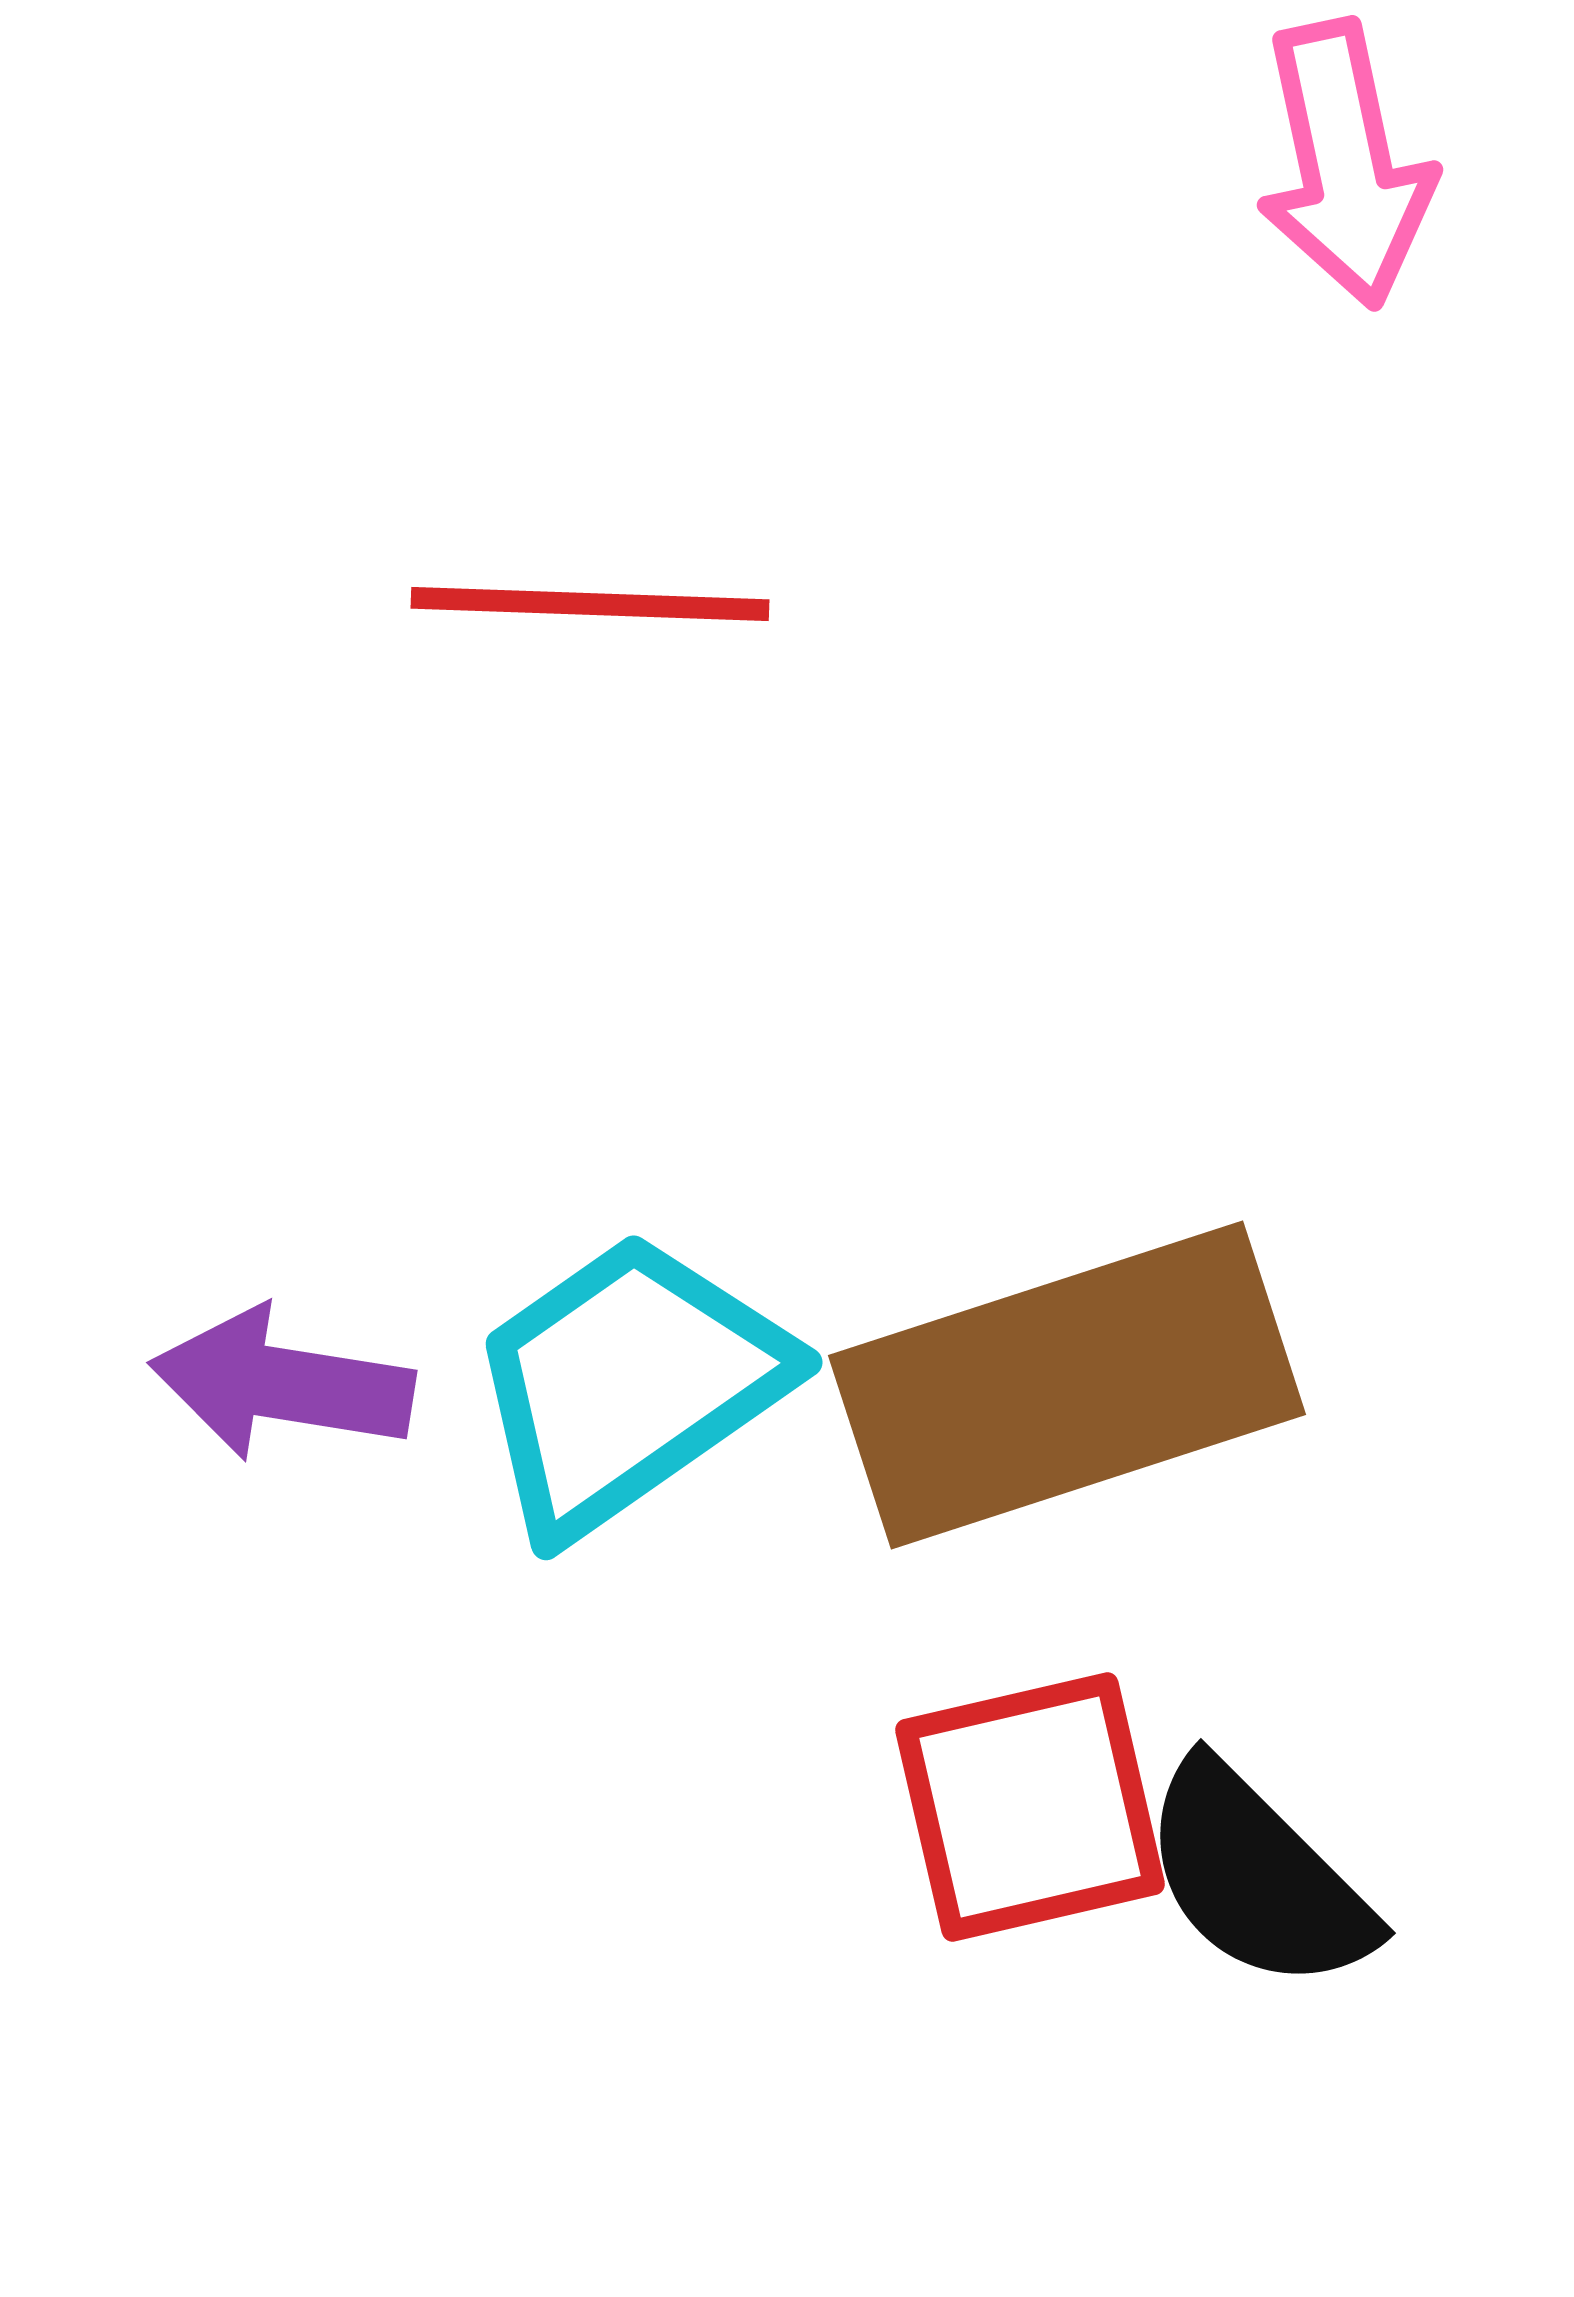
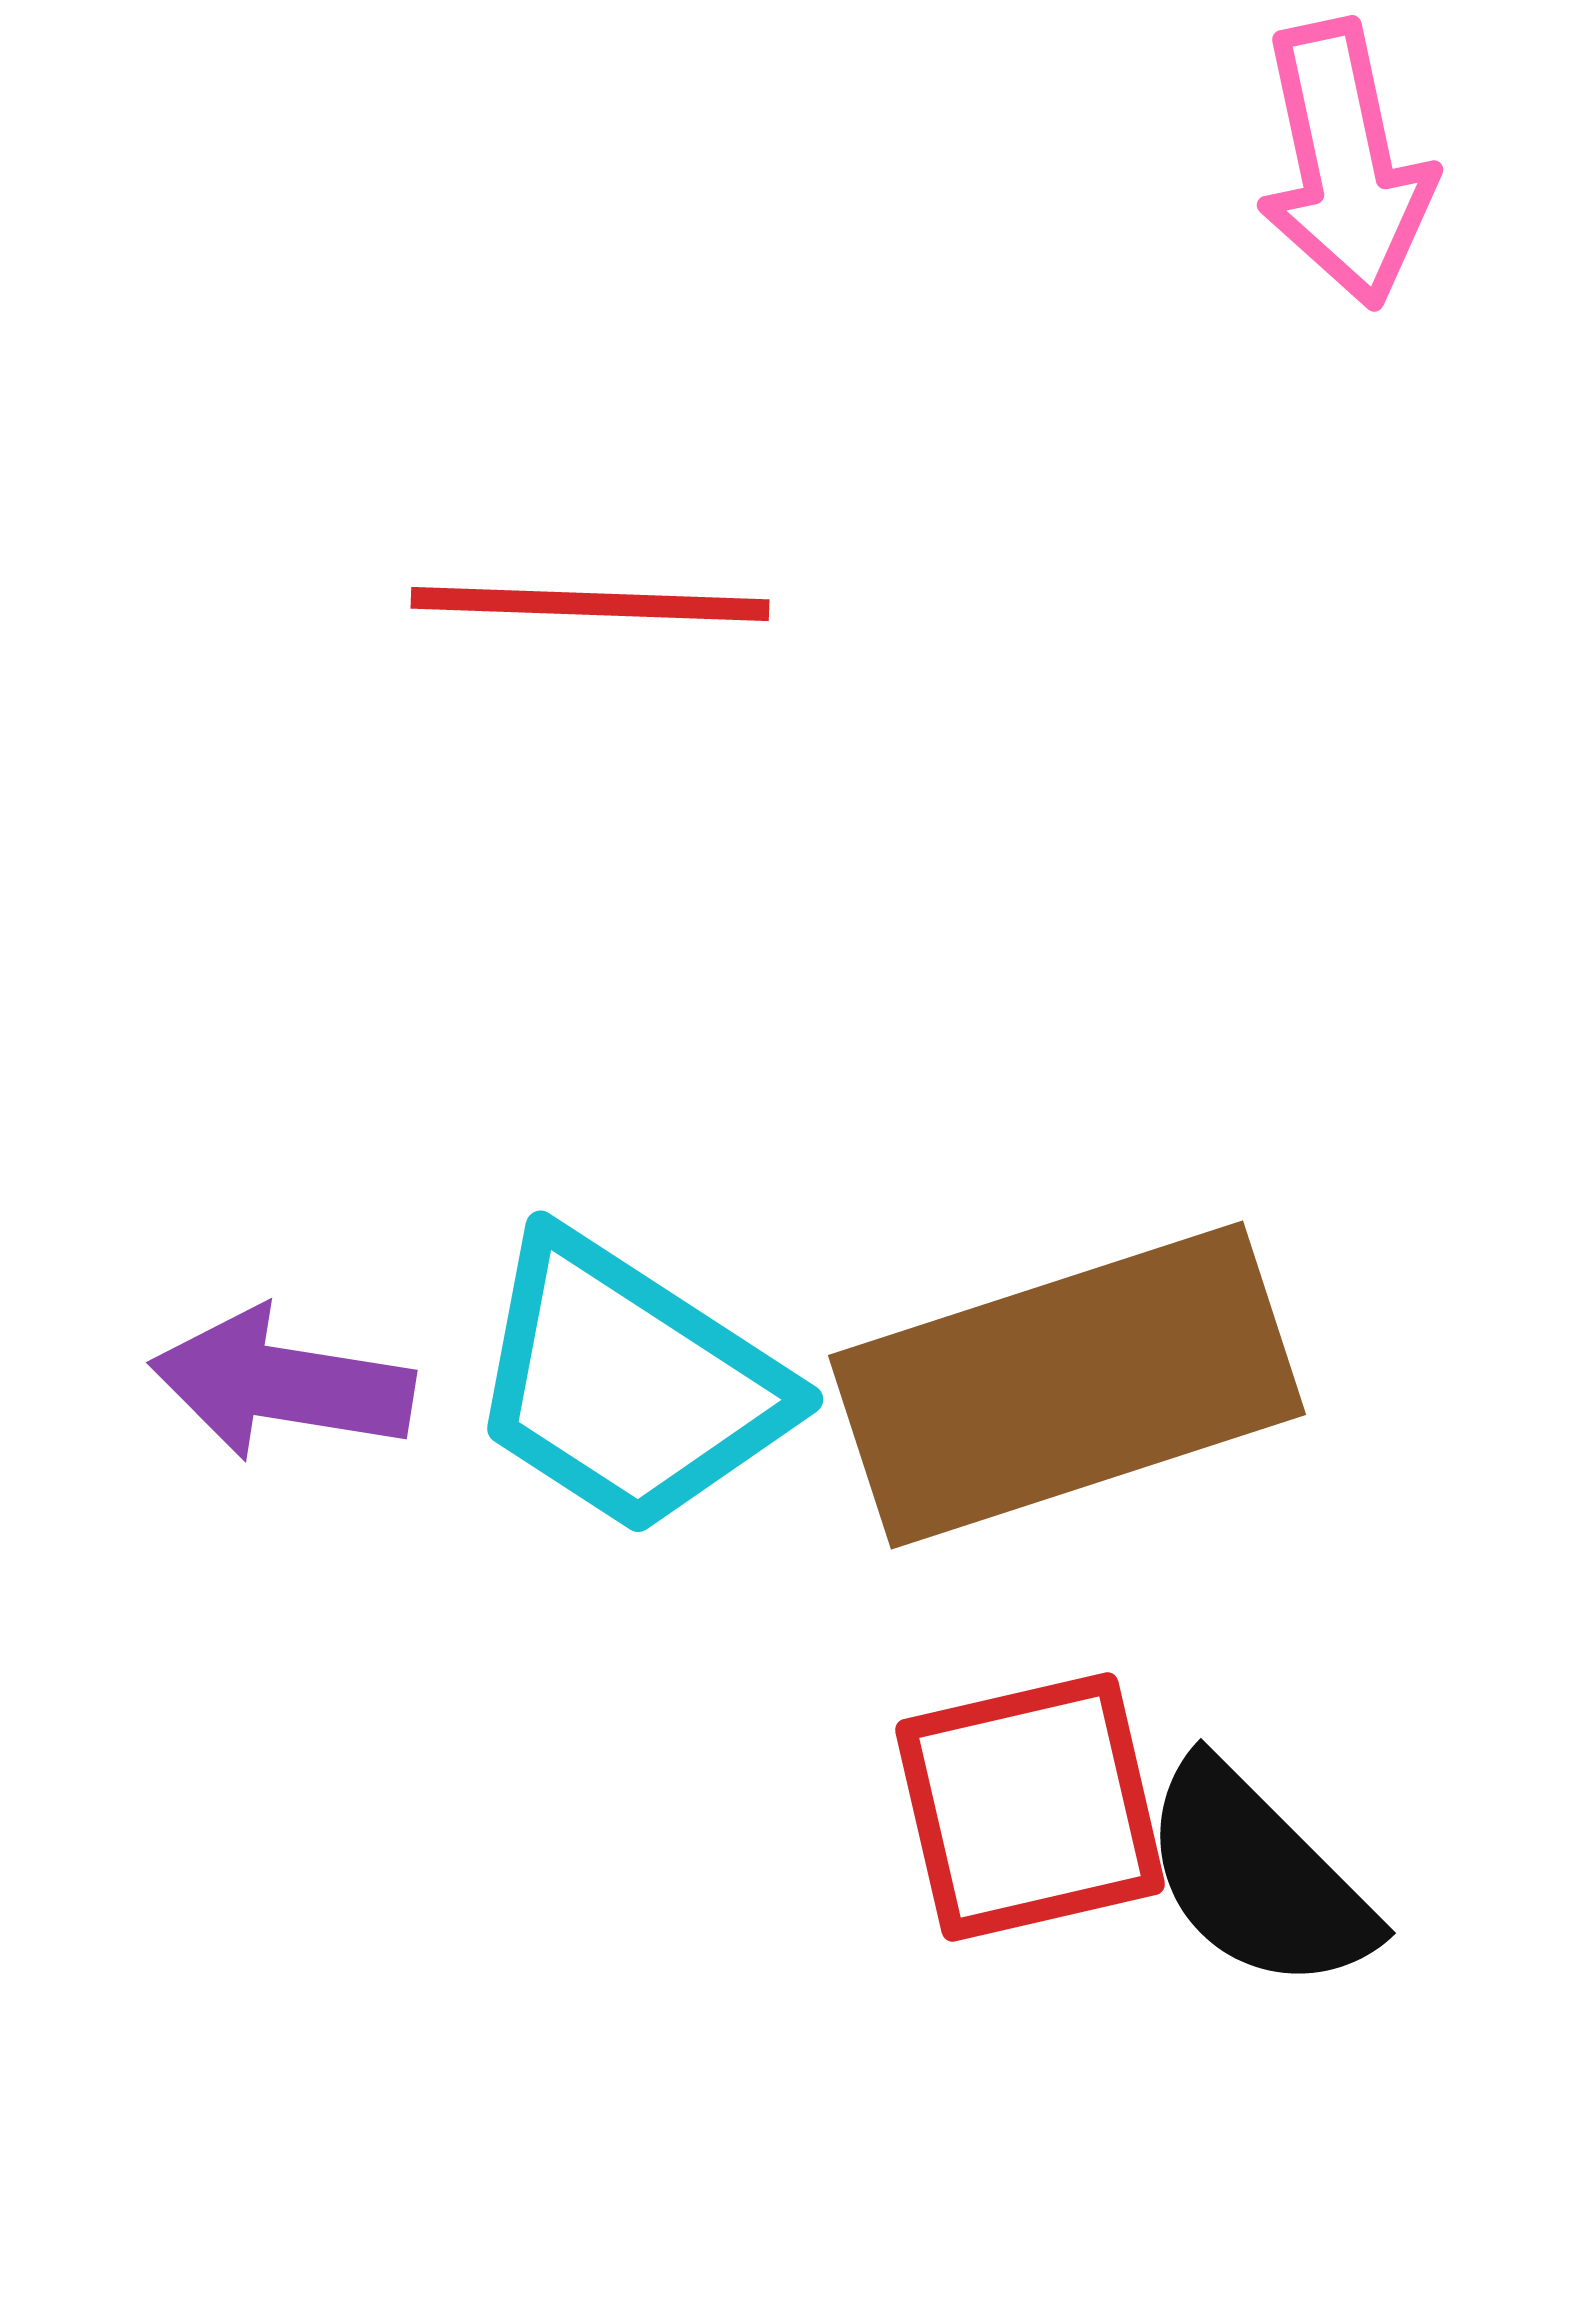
cyan trapezoid: rotated 112 degrees counterclockwise
